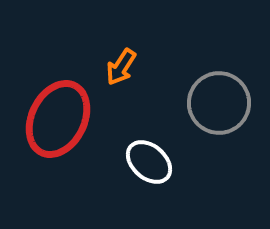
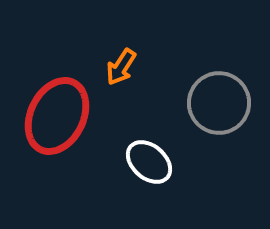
red ellipse: moved 1 px left, 3 px up
